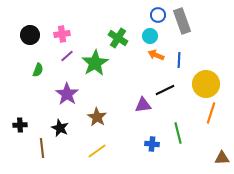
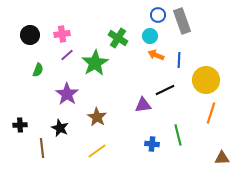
purple line: moved 1 px up
yellow circle: moved 4 px up
green line: moved 2 px down
